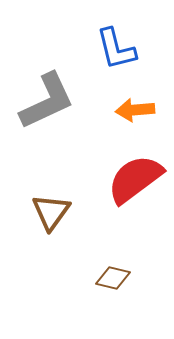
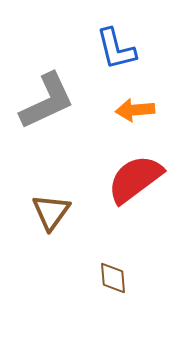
brown diamond: rotated 72 degrees clockwise
